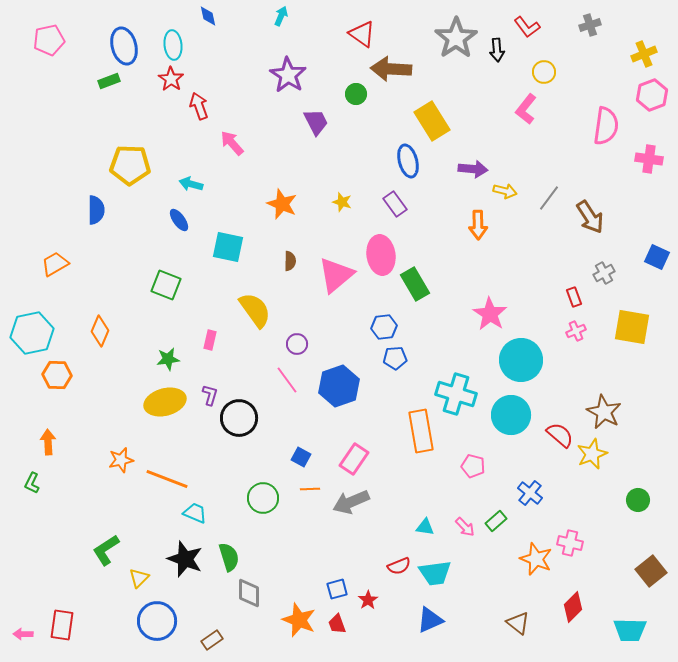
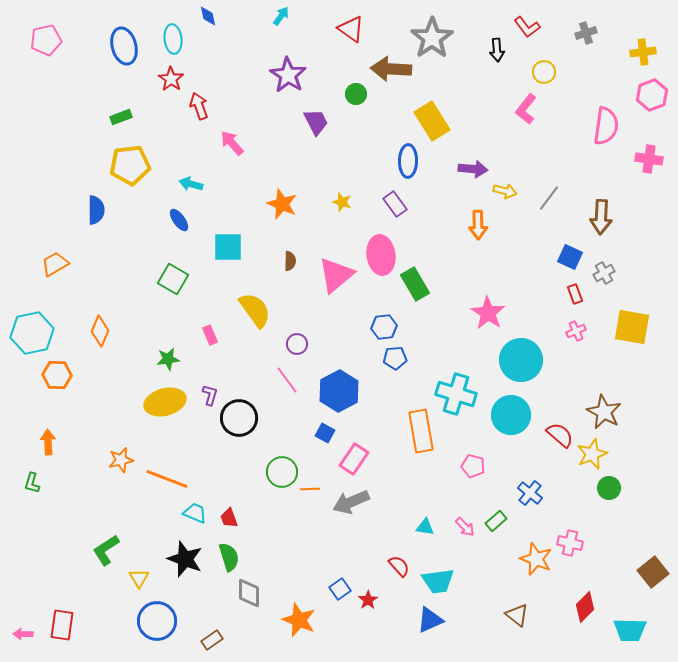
cyan arrow at (281, 16): rotated 12 degrees clockwise
gray cross at (590, 25): moved 4 px left, 8 px down
red triangle at (362, 34): moved 11 px left, 5 px up
gray star at (456, 38): moved 24 px left
pink pentagon at (49, 40): moved 3 px left
cyan ellipse at (173, 45): moved 6 px up
yellow cross at (644, 54): moved 1 px left, 2 px up; rotated 15 degrees clockwise
green rectangle at (109, 81): moved 12 px right, 36 px down
blue ellipse at (408, 161): rotated 16 degrees clockwise
yellow pentagon at (130, 165): rotated 9 degrees counterclockwise
brown arrow at (590, 217): moved 11 px right; rotated 36 degrees clockwise
cyan square at (228, 247): rotated 12 degrees counterclockwise
blue square at (657, 257): moved 87 px left
green square at (166, 285): moved 7 px right, 6 px up; rotated 8 degrees clockwise
red rectangle at (574, 297): moved 1 px right, 3 px up
pink star at (490, 314): moved 2 px left, 1 px up
pink rectangle at (210, 340): moved 5 px up; rotated 36 degrees counterclockwise
blue hexagon at (339, 386): moved 5 px down; rotated 9 degrees counterclockwise
blue square at (301, 457): moved 24 px right, 24 px up
green L-shape at (32, 483): rotated 10 degrees counterclockwise
green circle at (263, 498): moved 19 px right, 26 px up
green circle at (638, 500): moved 29 px left, 12 px up
red semicircle at (399, 566): rotated 110 degrees counterclockwise
brown square at (651, 571): moved 2 px right, 1 px down
cyan trapezoid at (435, 573): moved 3 px right, 8 px down
yellow triangle at (139, 578): rotated 15 degrees counterclockwise
blue square at (337, 589): moved 3 px right; rotated 20 degrees counterclockwise
red diamond at (573, 607): moved 12 px right
brown triangle at (518, 623): moved 1 px left, 8 px up
red trapezoid at (337, 624): moved 108 px left, 106 px up
